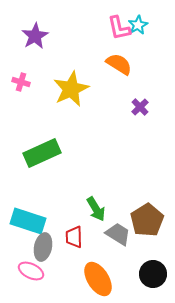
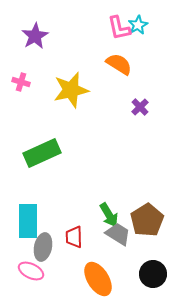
yellow star: moved 1 px down; rotated 12 degrees clockwise
green arrow: moved 13 px right, 6 px down
cyan rectangle: rotated 72 degrees clockwise
